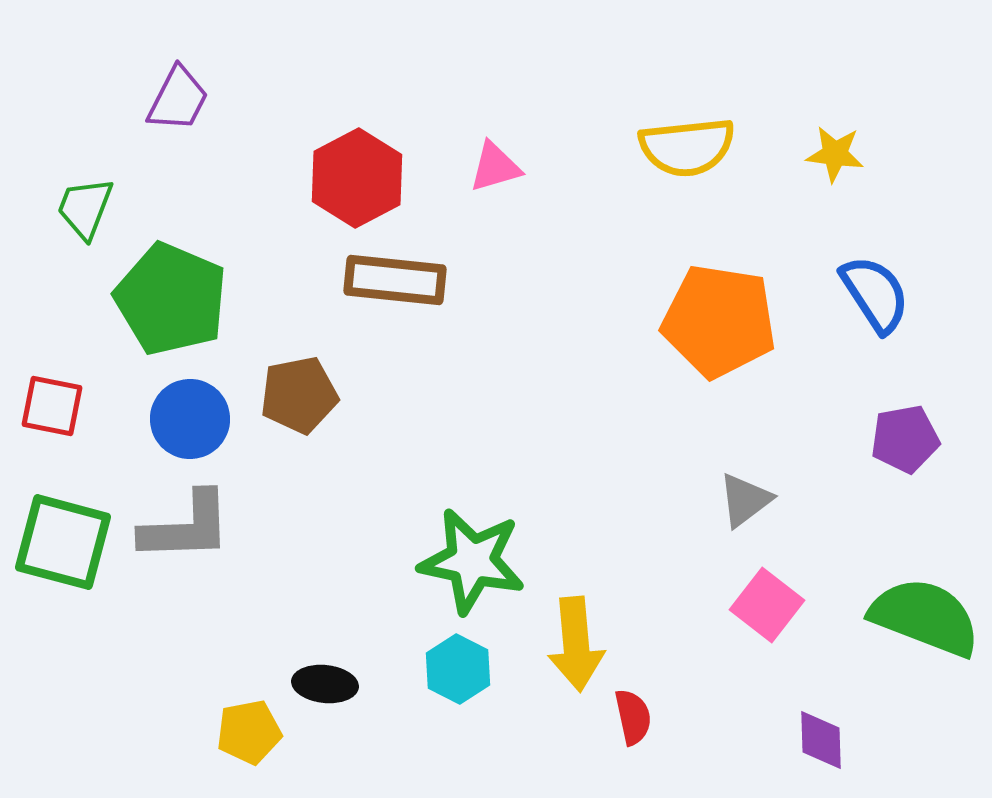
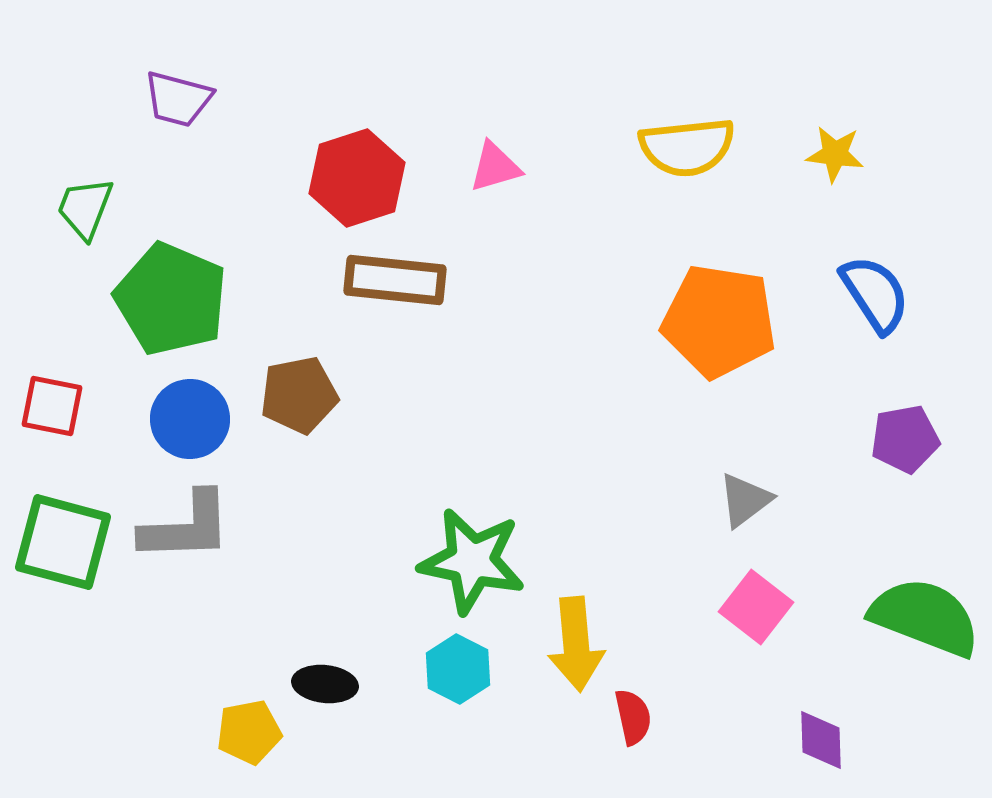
purple trapezoid: rotated 78 degrees clockwise
red hexagon: rotated 10 degrees clockwise
pink square: moved 11 px left, 2 px down
